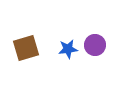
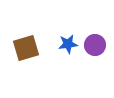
blue star: moved 5 px up
